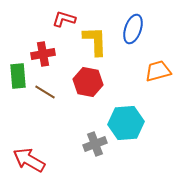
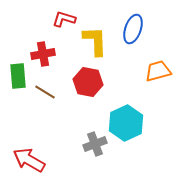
cyan hexagon: rotated 20 degrees counterclockwise
